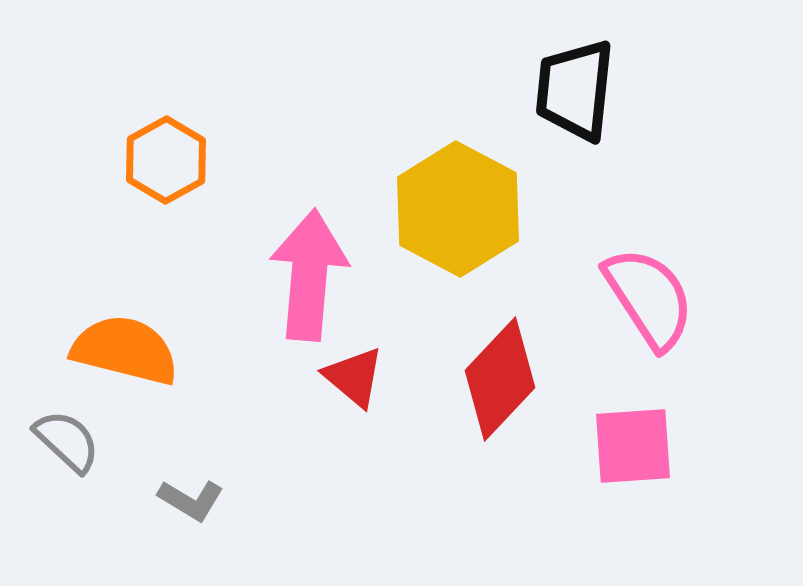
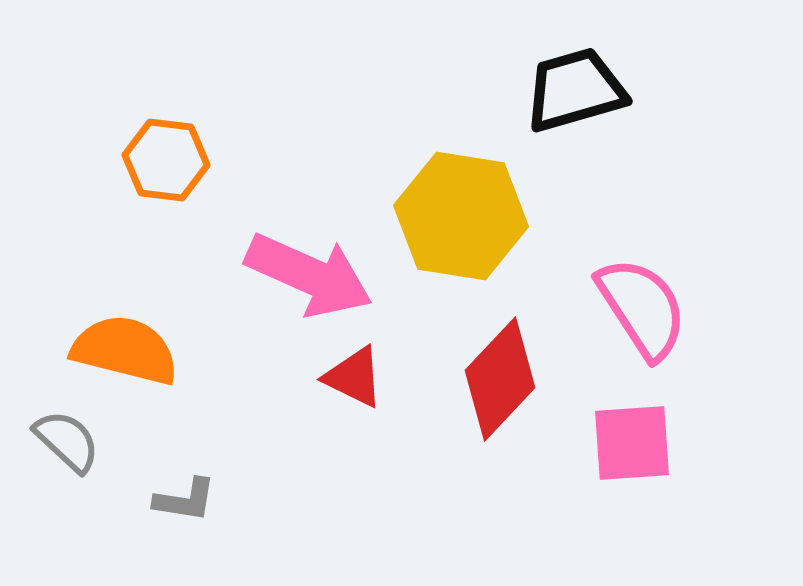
black trapezoid: rotated 68 degrees clockwise
orange hexagon: rotated 24 degrees counterclockwise
yellow hexagon: moved 3 px right, 7 px down; rotated 19 degrees counterclockwise
pink arrow: rotated 109 degrees clockwise
pink semicircle: moved 7 px left, 10 px down
red triangle: rotated 14 degrees counterclockwise
pink square: moved 1 px left, 3 px up
gray L-shape: moved 6 px left; rotated 22 degrees counterclockwise
